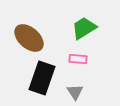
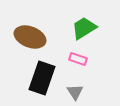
brown ellipse: moved 1 px right, 1 px up; rotated 20 degrees counterclockwise
pink rectangle: rotated 12 degrees clockwise
